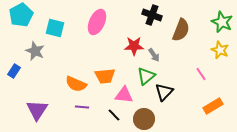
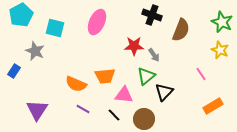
purple line: moved 1 px right, 2 px down; rotated 24 degrees clockwise
